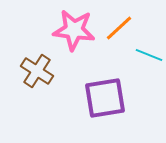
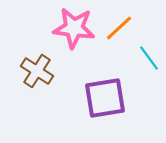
pink star: moved 2 px up
cyan line: moved 3 px down; rotated 32 degrees clockwise
